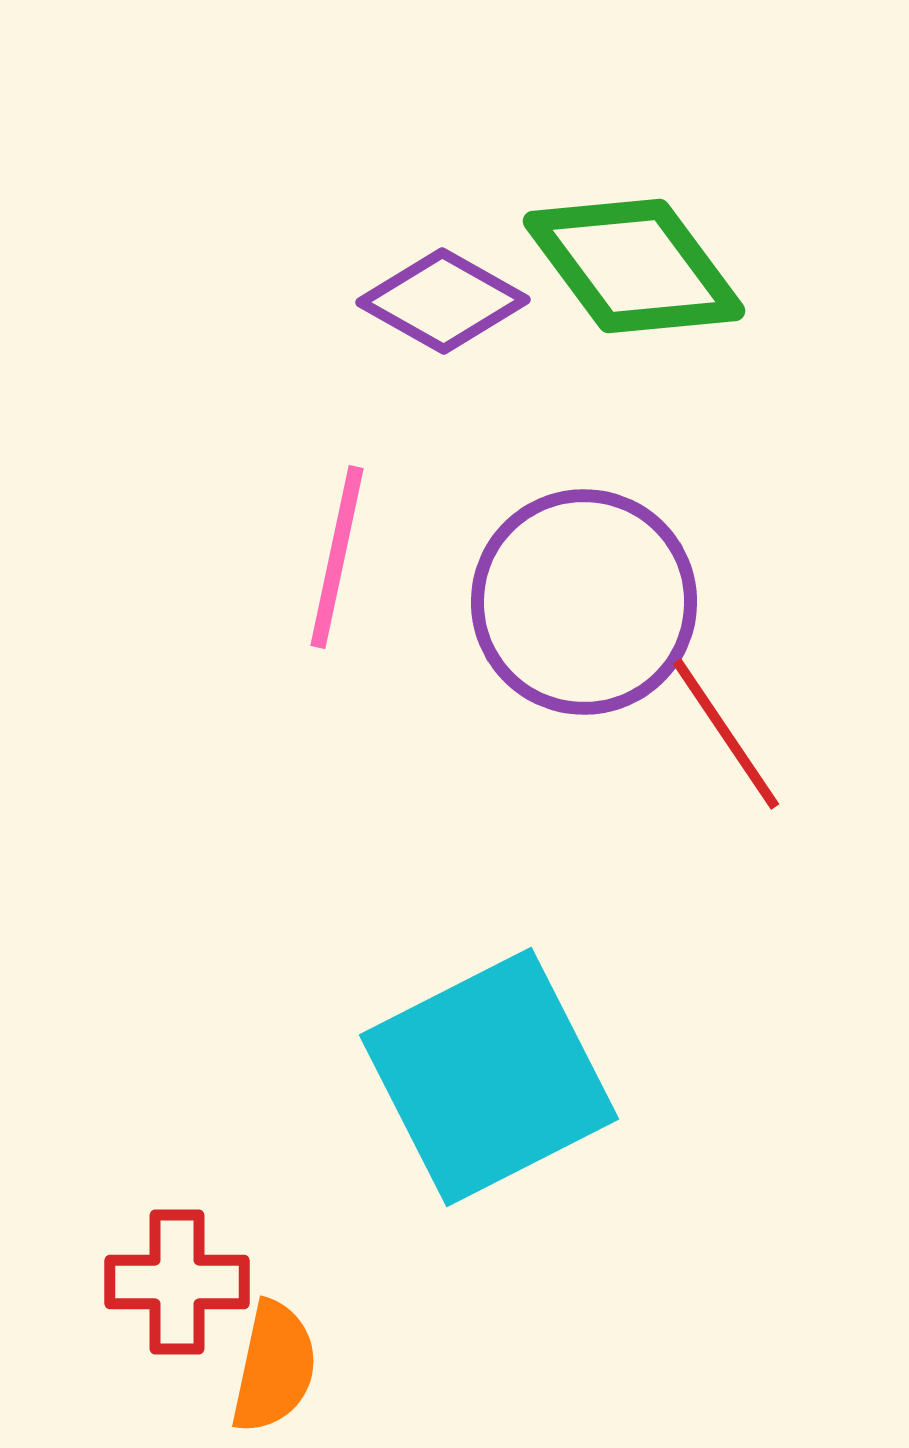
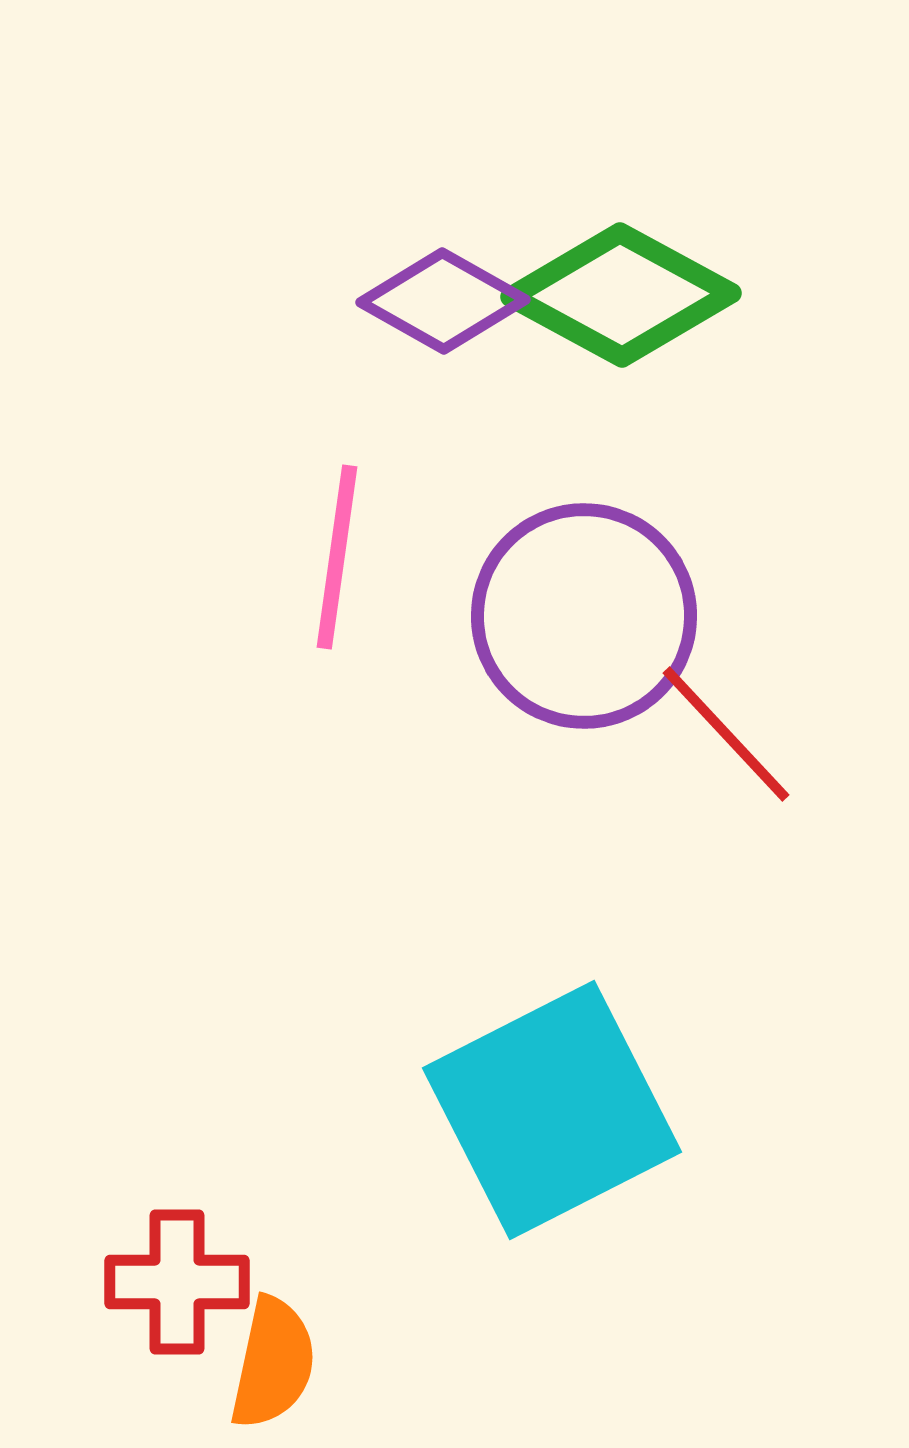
green diamond: moved 13 px left, 29 px down; rotated 25 degrees counterclockwise
pink line: rotated 4 degrees counterclockwise
purple circle: moved 14 px down
red line: rotated 9 degrees counterclockwise
cyan square: moved 63 px right, 33 px down
orange semicircle: moved 1 px left, 4 px up
